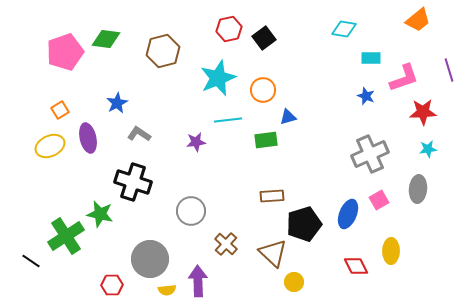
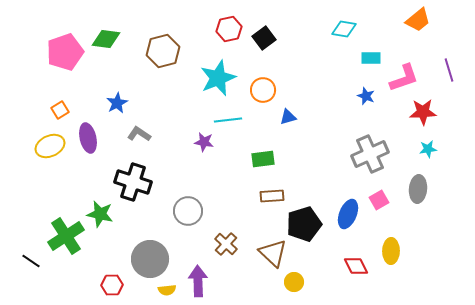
green rectangle at (266, 140): moved 3 px left, 19 px down
purple star at (196, 142): moved 8 px right; rotated 18 degrees clockwise
gray circle at (191, 211): moved 3 px left
